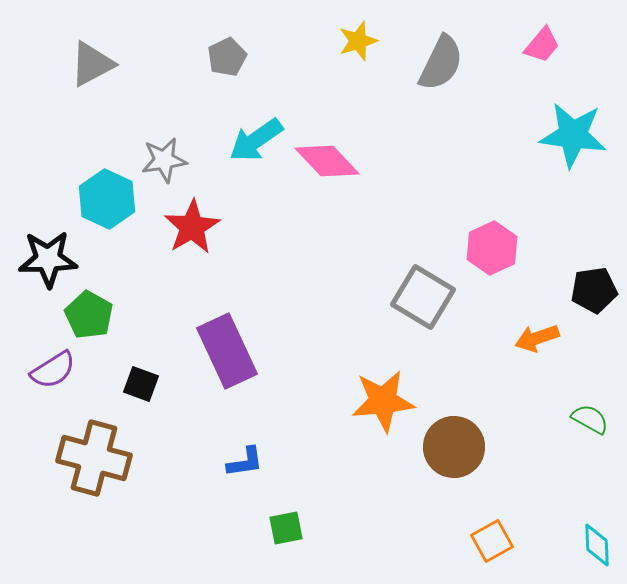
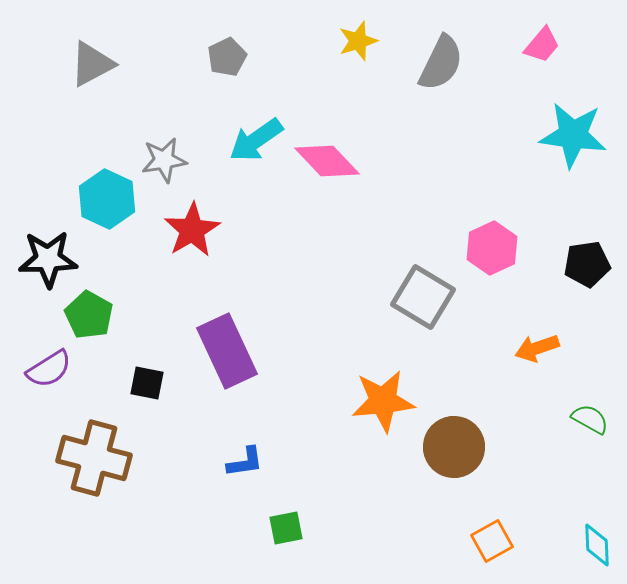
red star: moved 3 px down
black pentagon: moved 7 px left, 26 px up
orange arrow: moved 10 px down
purple semicircle: moved 4 px left, 1 px up
black square: moved 6 px right, 1 px up; rotated 9 degrees counterclockwise
